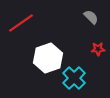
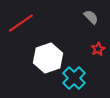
red star: rotated 24 degrees counterclockwise
